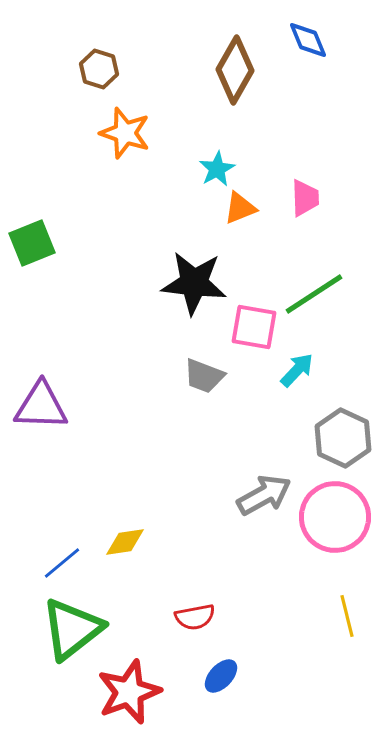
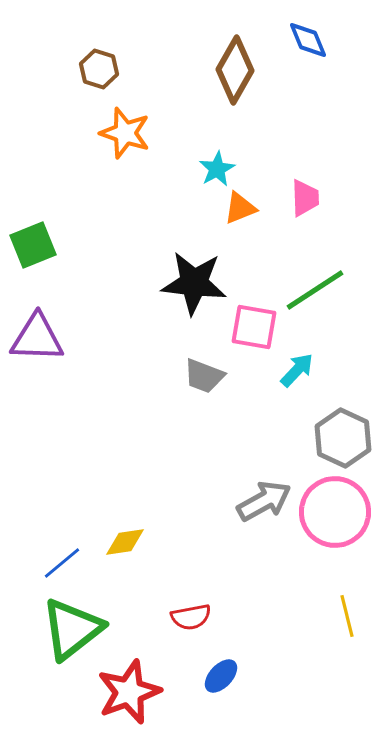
green square: moved 1 px right, 2 px down
green line: moved 1 px right, 4 px up
purple triangle: moved 4 px left, 68 px up
gray arrow: moved 6 px down
pink circle: moved 5 px up
red semicircle: moved 4 px left
